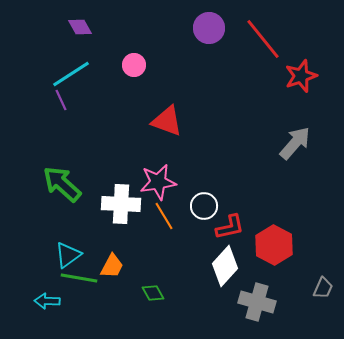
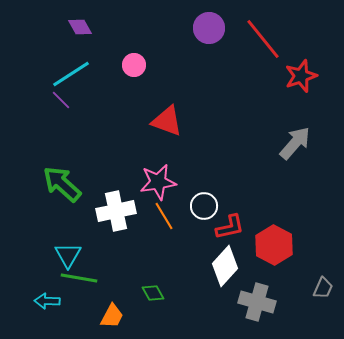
purple line: rotated 20 degrees counterclockwise
white cross: moved 5 px left, 7 px down; rotated 15 degrees counterclockwise
cyan triangle: rotated 24 degrees counterclockwise
orange trapezoid: moved 50 px down
